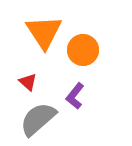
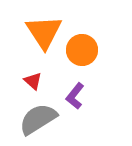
orange circle: moved 1 px left
red triangle: moved 5 px right, 1 px up
gray semicircle: rotated 9 degrees clockwise
